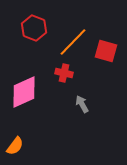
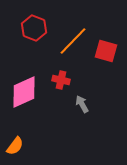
orange line: moved 1 px up
red cross: moved 3 px left, 7 px down
